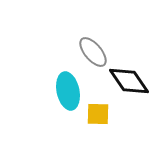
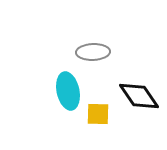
gray ellipse: rotated 52 degrees counterclockwise
black diamond: moved 10 px right, 15 px down
